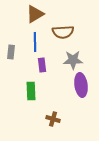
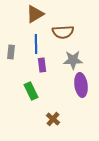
blue line: moved 1 px right, 2 px down
green rectangle: rotated 24 degrees counterclockwise
brown cross: rotated 24 degrees clockwise
